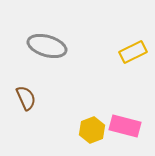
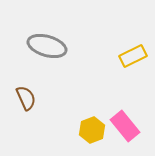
yellow rectangle: moved 4 px down
pink rectangle: rotated 36 degrees clockwise
